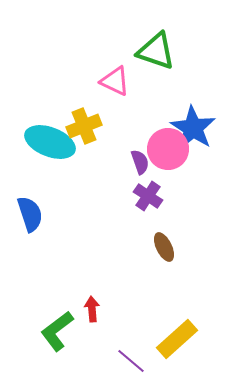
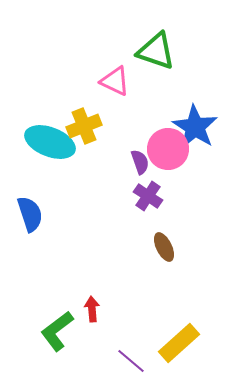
blue star: moved 2 px right, 1 px up
yellow rectangle: moved 2 px right, 4 px down
